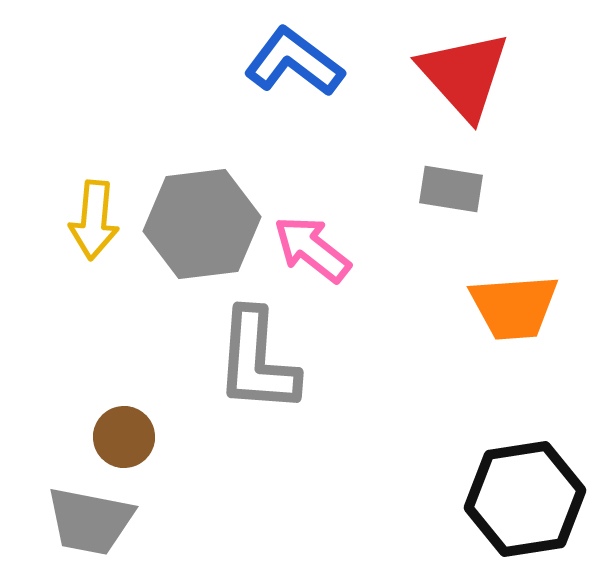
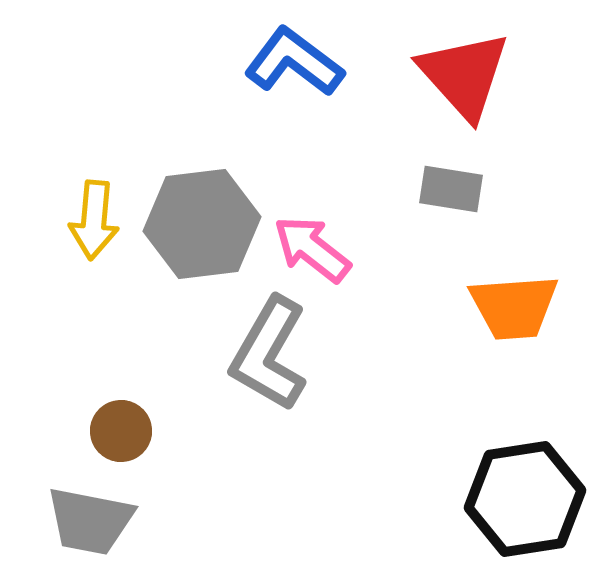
gray L-shape: moved 12 px right, 7 px up; rotated 26 degrees clockwise
brown circle: moved 3 px left, 6 px up
